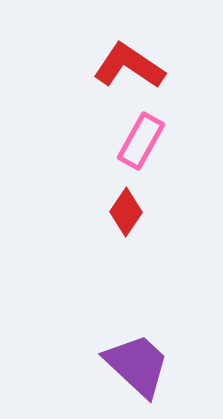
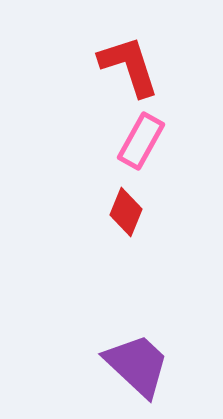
red L-shape: rotated 38 degrees clockwise
red diamond: rotated 12 degrees counterclockwise
